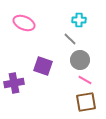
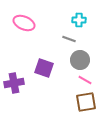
gray line: moved 1 px left; rotated 24 degrees counterclockwise
purple square: moved 1 px right, 2 px down
